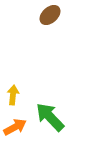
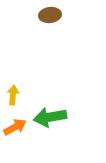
brown ellipse: rotated 35 degrees clockwise
green arrow: rotated 56 degrees counterclockwise
